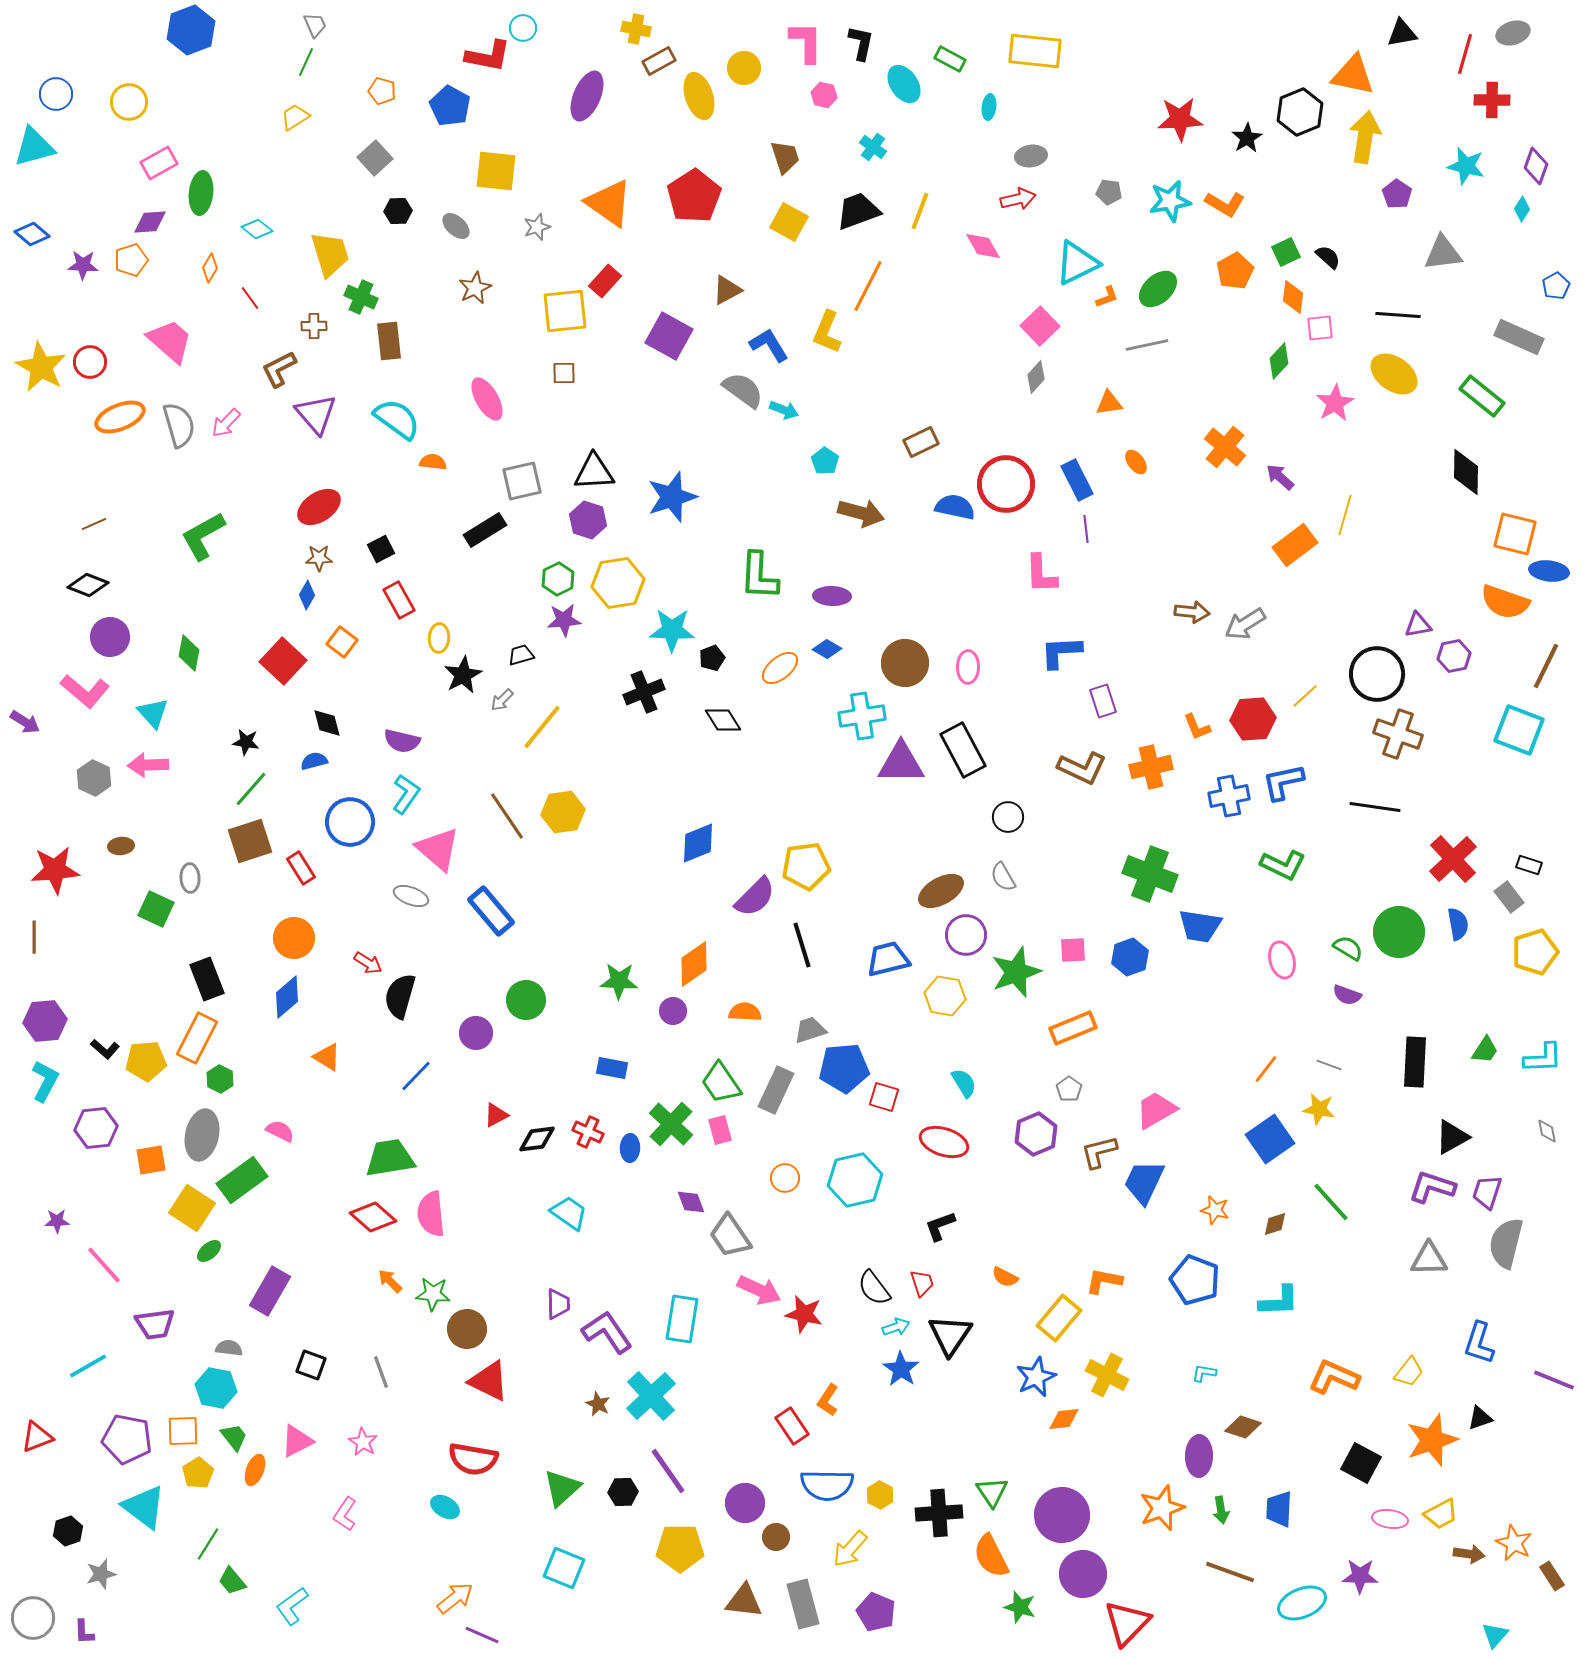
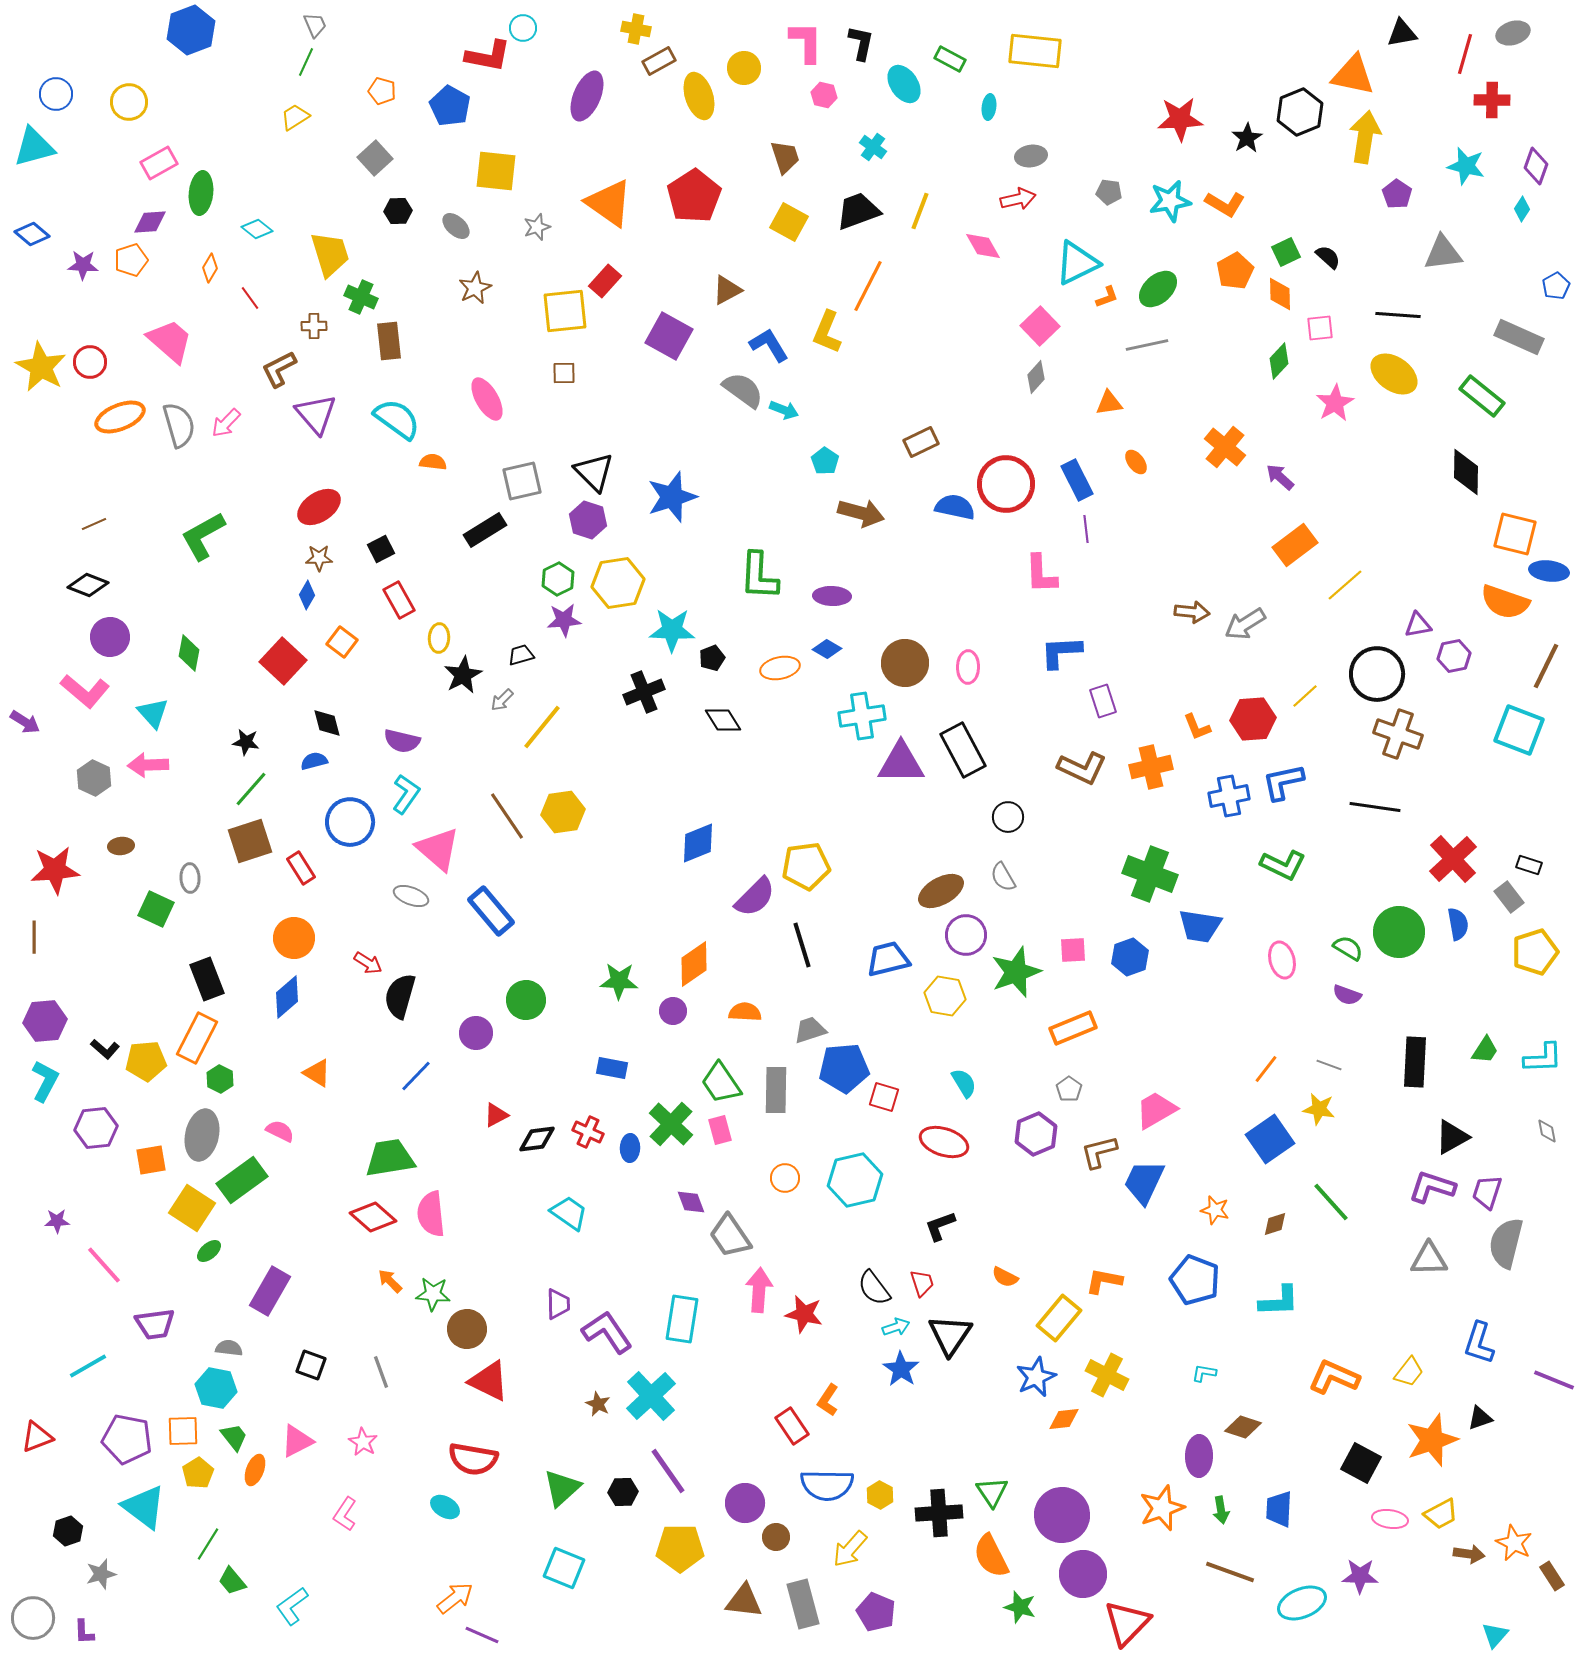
orange diamond at (1293, 297): moved 13 px left, 3 px up; rotated 8 degrees counterclockwise
black triangle at (594, 472): rotated 48 degrees clockwise
yellow line at (1345, 515): moved 70 px down; rotated 33 degrees clockwise
orange ellipse at (780, 668): rotated 27 degrees clockwise
orange triangle at (327, 1057): moved 10 px left, 16 px down
gray rectangle at (776, 1090): rotated 24 degrees counterclockwise
pink arrow at (759, 1290): rotated 111 degrees counterclockwise
